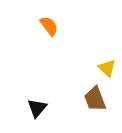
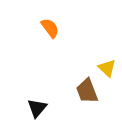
orange semicircle: moved 1 px right, 2 px down
brown trapezoid: moved 8 px left, 8 px up
